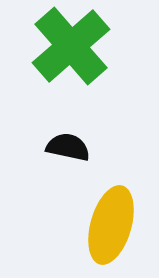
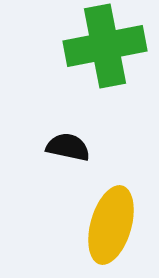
green cross: moved 34 px right; rotated 30 degrees clockwise
